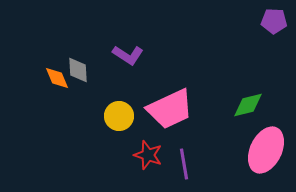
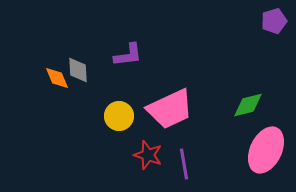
purple pentagon: rotated 20 degrees counterclockwise
purple L-shape: rotated 40 degrees counterclockwise
